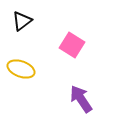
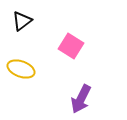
pink square: moved 1 px left, 1 px down
purple arrow: rotated 120 degrees counterclockwise
